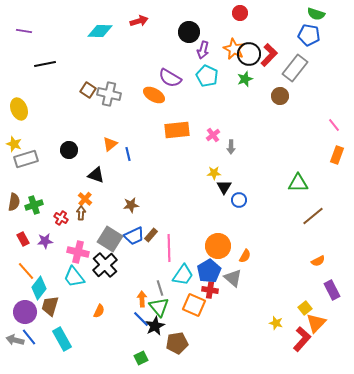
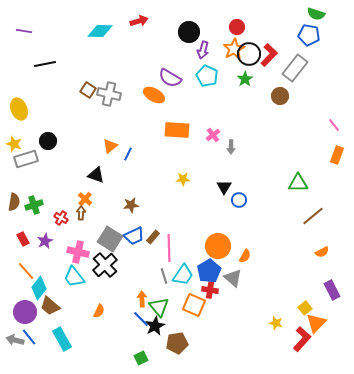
red circle at (240, 13): moved 3 px left, 14 px down
orange star at (234, 49): rotated 15 degrees clockwise
green star at (245, 79): rotated 14 degrees counterclockwise
orange rectangle at (177, 130): rotated 10 degrees clockwise
orange triangle at (110, 144): moved 2 px down
black circle at (69, 150): moved 21 px left, 9 px up
blue line at (128, 154): rotated 40 degrees clockwise
yellow star at (214, 173): moved 31 px left, 6 px down
brown rectangle at (151, 235): moved 2 px right, 2 px down
purple star at (45, 241): rotated 21 degrees counterclockwise
orange semicircle at (318, 261): moved 4 px right, 9 px up
gray line at (160, 288): moved 4 px right, 12 px up
brown trapezoid at (50, 306): rotated 65 degrees counterclockwise
